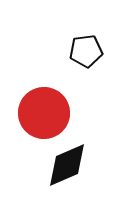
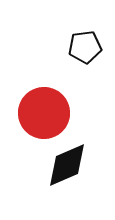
black pentagon: moved 1 px left, 4 px up
